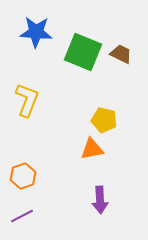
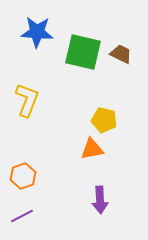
blue star: moved 1 px right
green square: rotated 9 degrees counterclockwise
